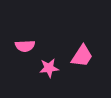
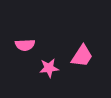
pink semicircle: moved 1 px up
